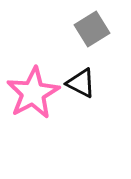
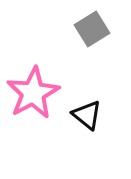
black triangle: moved 6 px right, 32 px down; rotated 12 degrees clockwise
